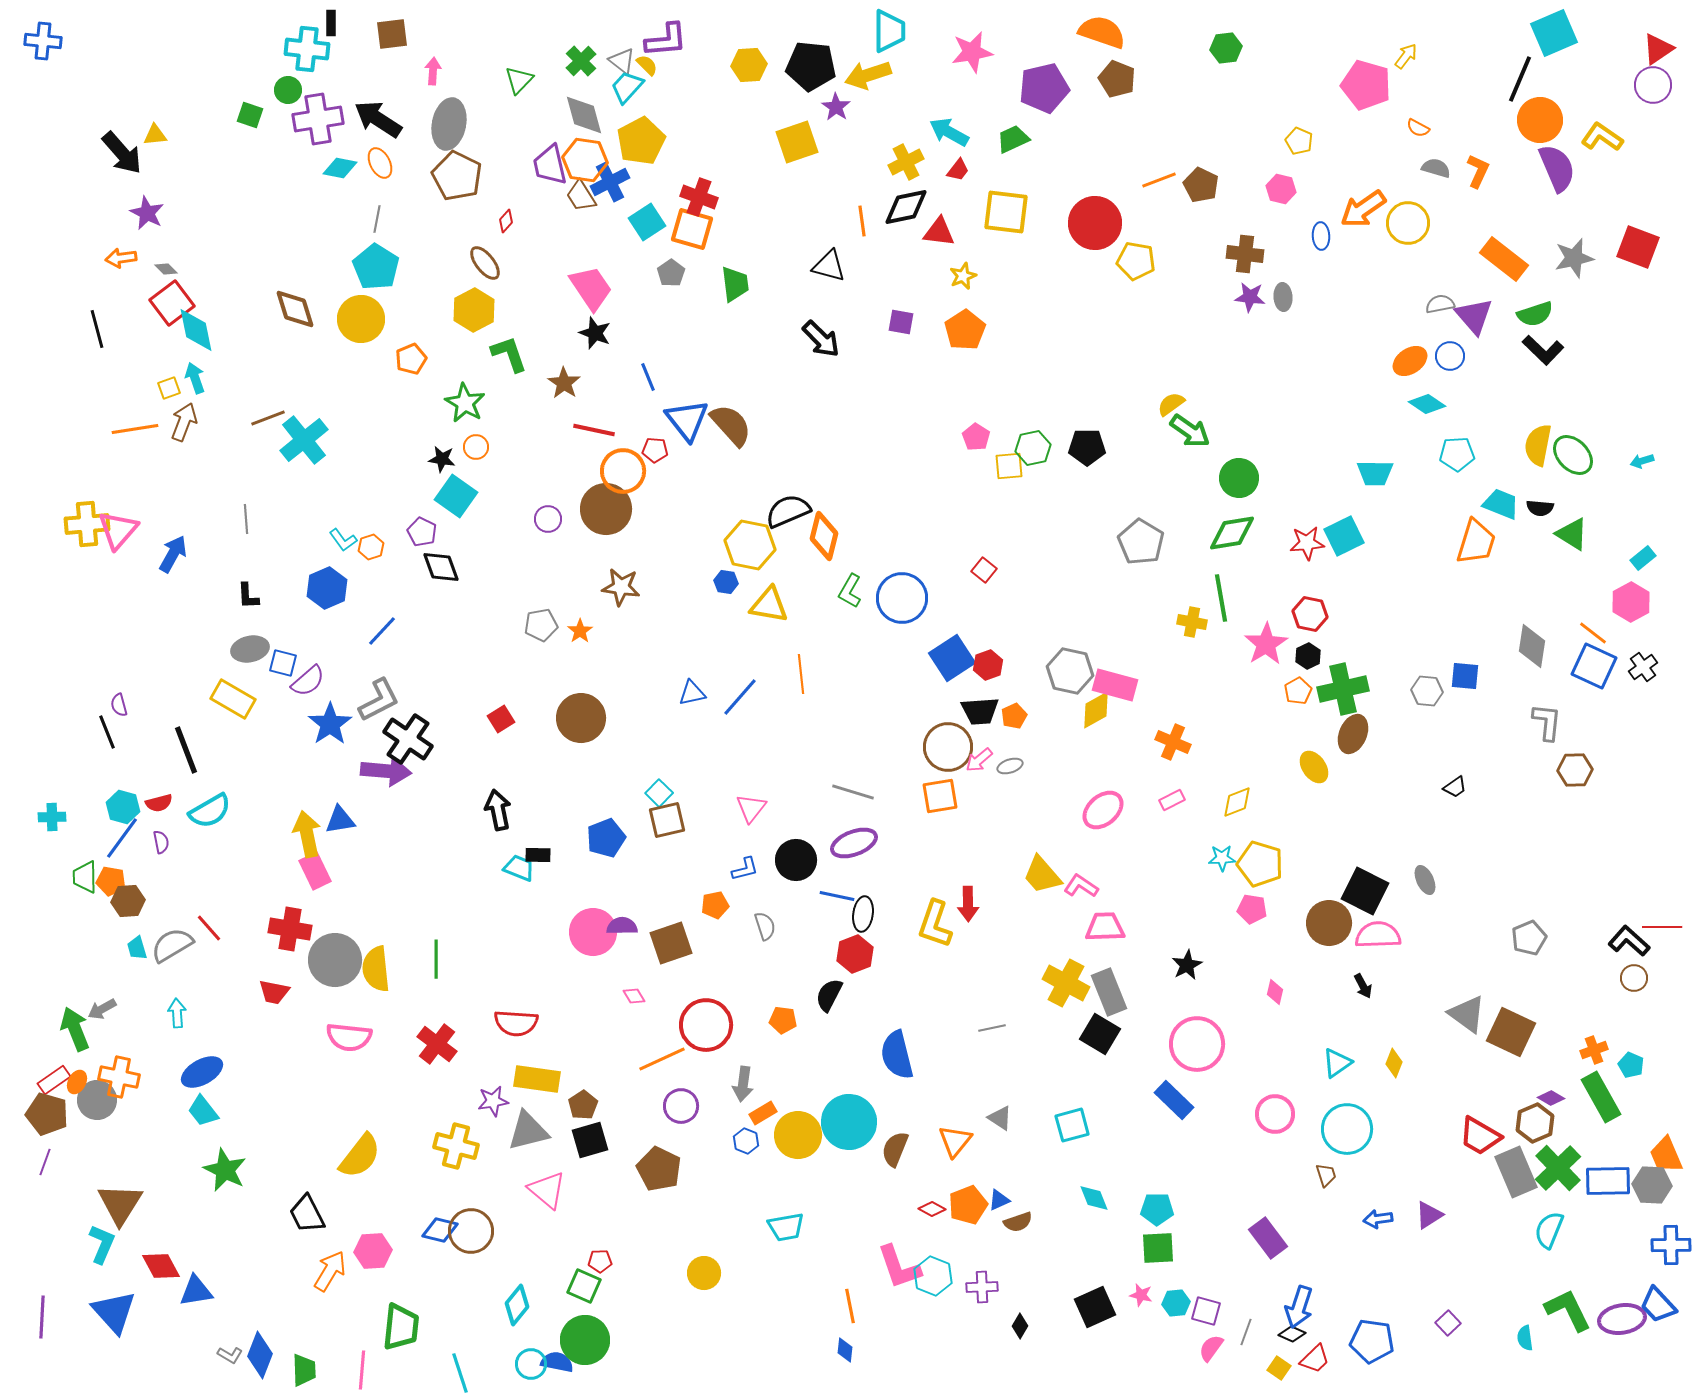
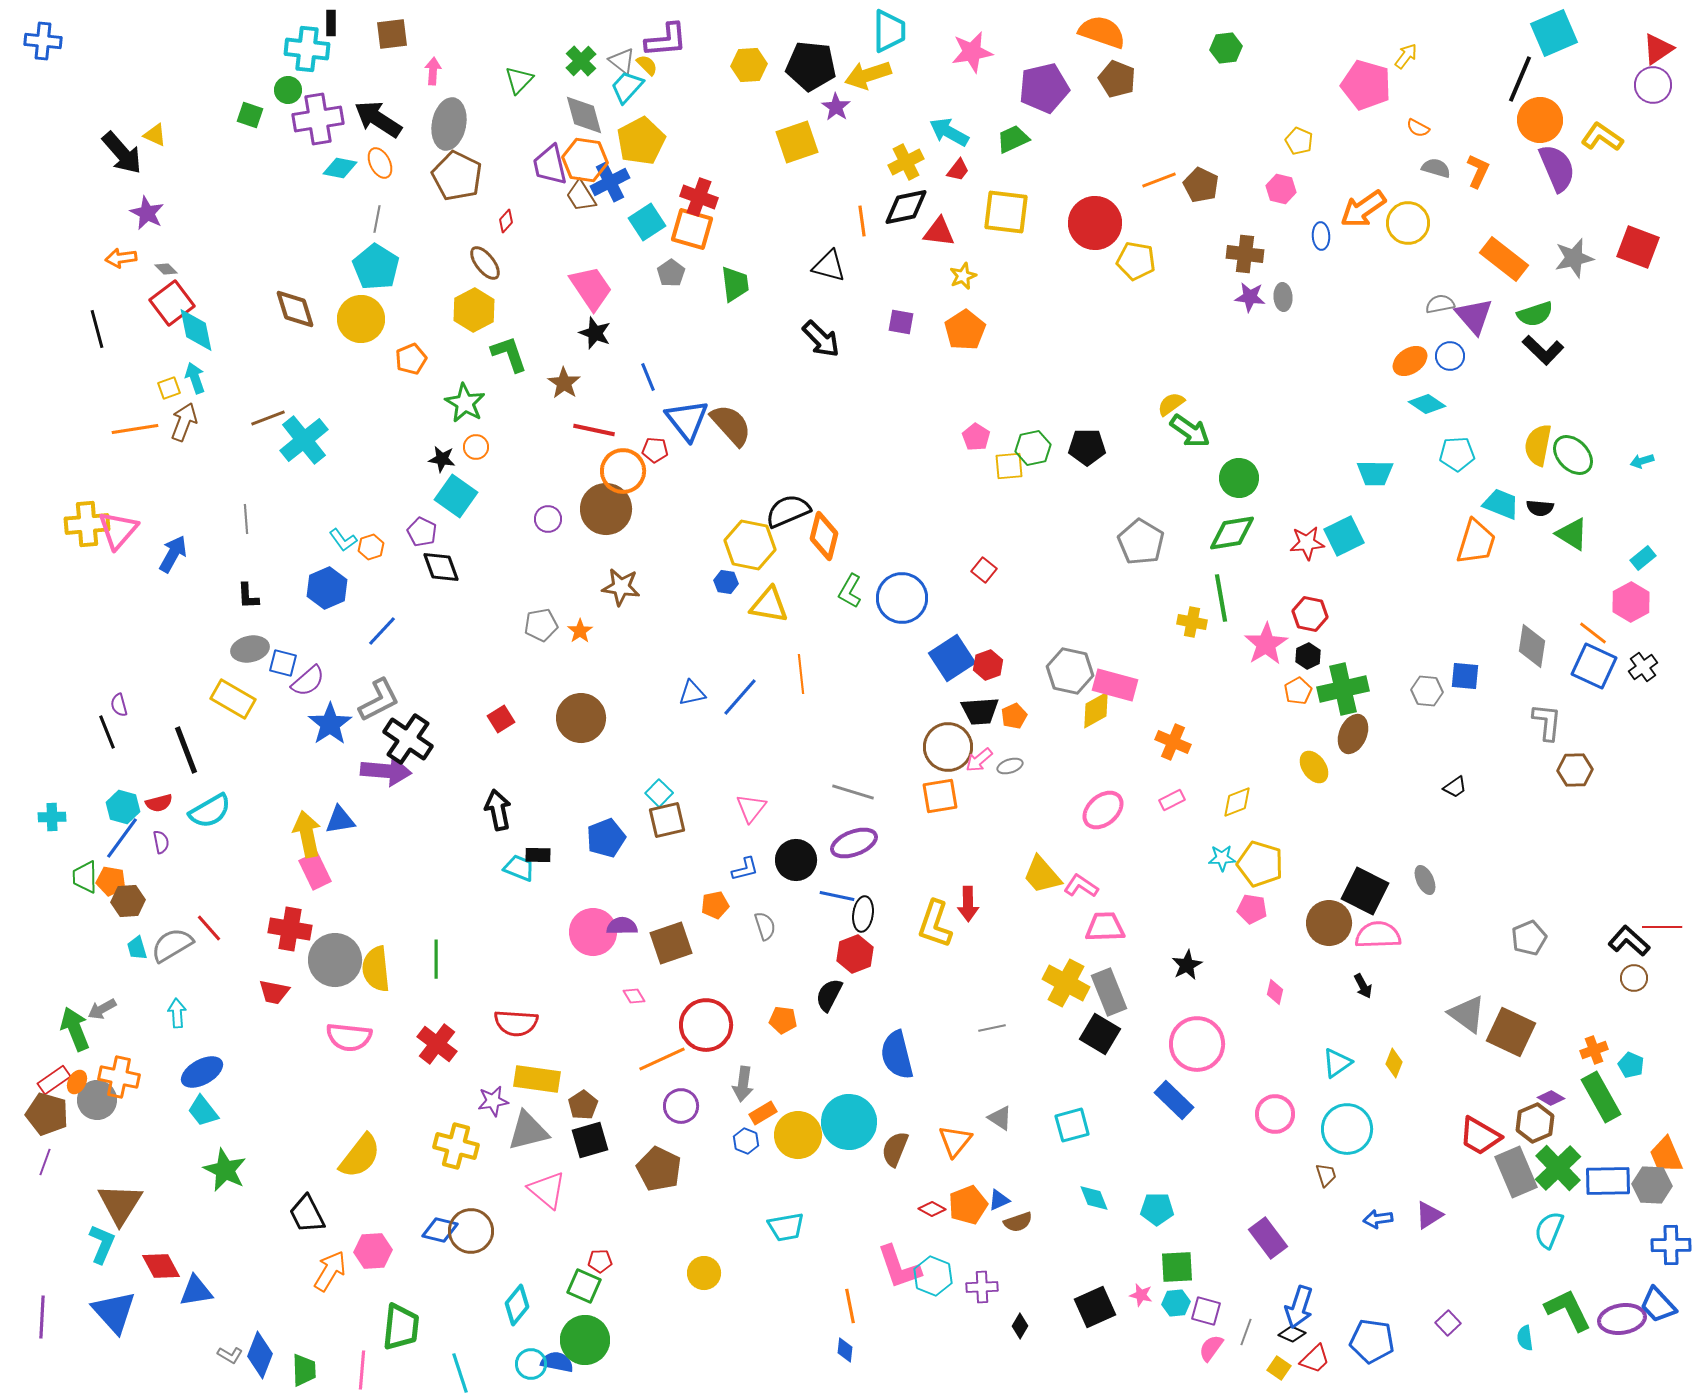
yellow triangle at (155, 135): rotated 30 degrees clockwise
green square at (1158, 1248): moved 19 px right, 19 px down
